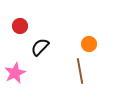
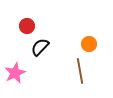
red circle: moved 7 px right
